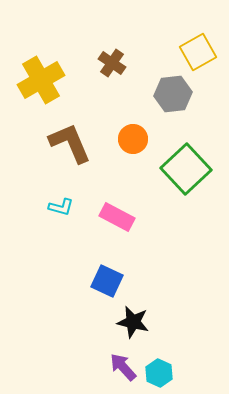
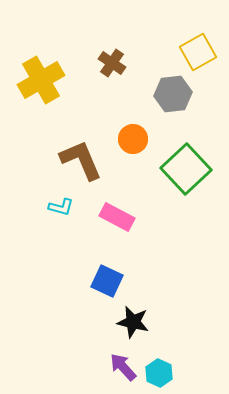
brown L-shape: moved 11 px right, 17 px down
